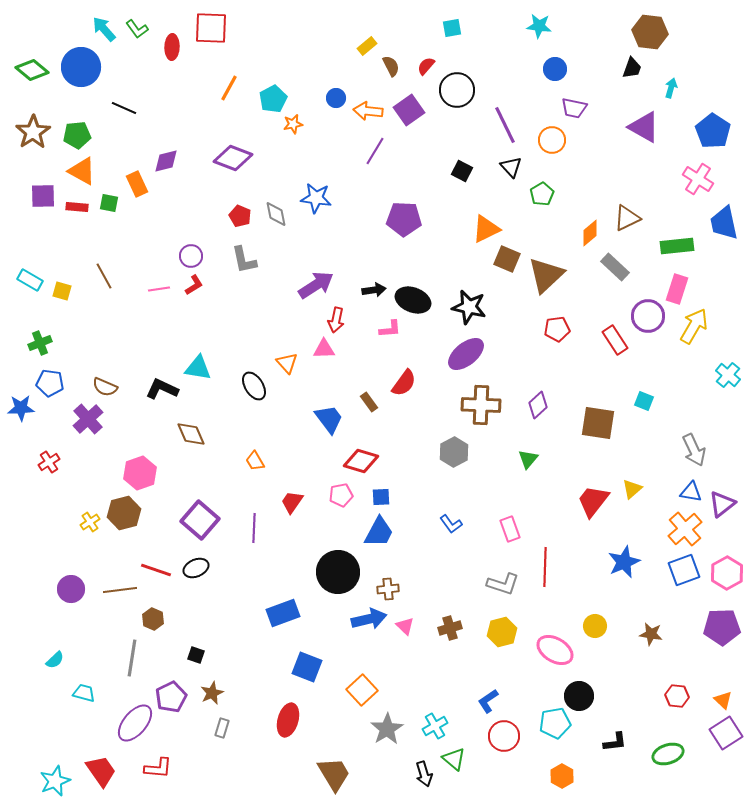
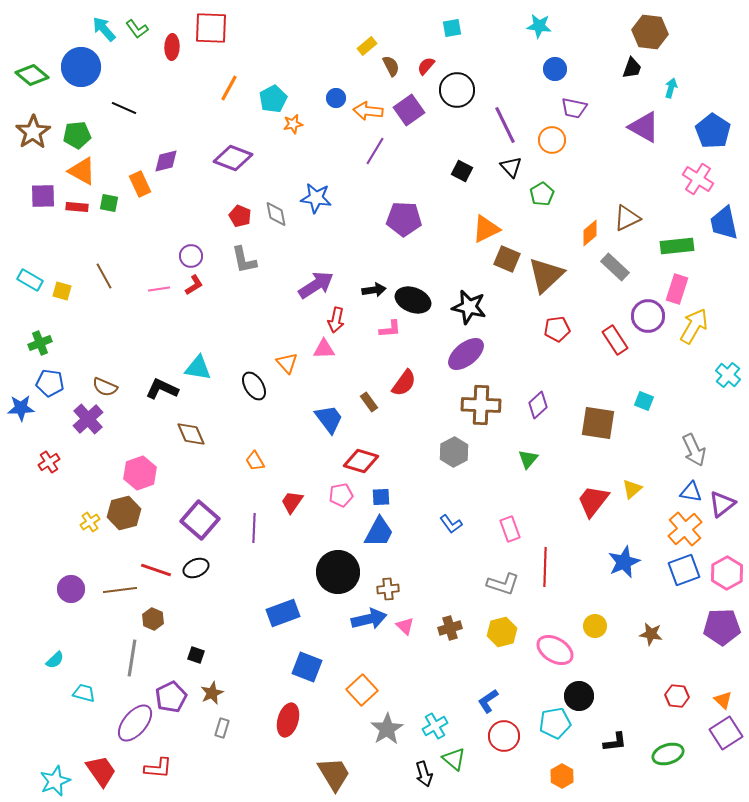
green diamond at (32, 70): moved 5 px down
orange rectangle at (137, 184): moved 3 px right
